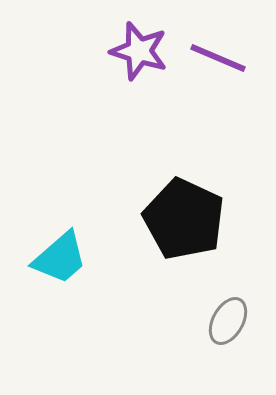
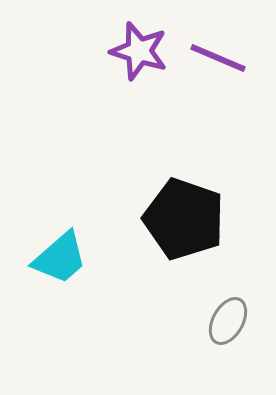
black pentagon: rotated 6 degrees counterclockwise
